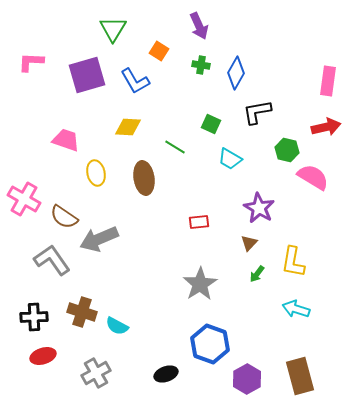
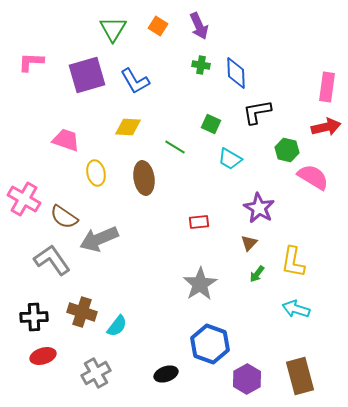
orange square: moved 1 px left, 25 px up
blue diamond: rotated 32 degrees counterclockwise
pink rectangle: moved 1 px left, 6 px down
cyan semicircle: rotated 80 degrees counterclockwise
